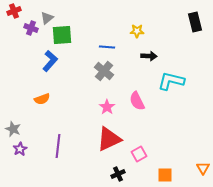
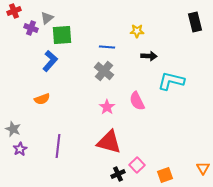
red triangle: moved 3 px down; rotated 40 degrees clockwise
pink square: moved 2 px left, 11 px down; rotated 14 degrees counterclockwise
orange square: rotated 21 degrees counterclockwise
